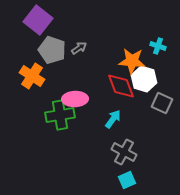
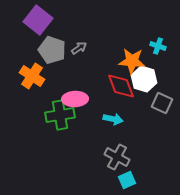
cyan arrow: rotated 66 degrees clockwise
gray cross: moved 7 px left, 5 px down
